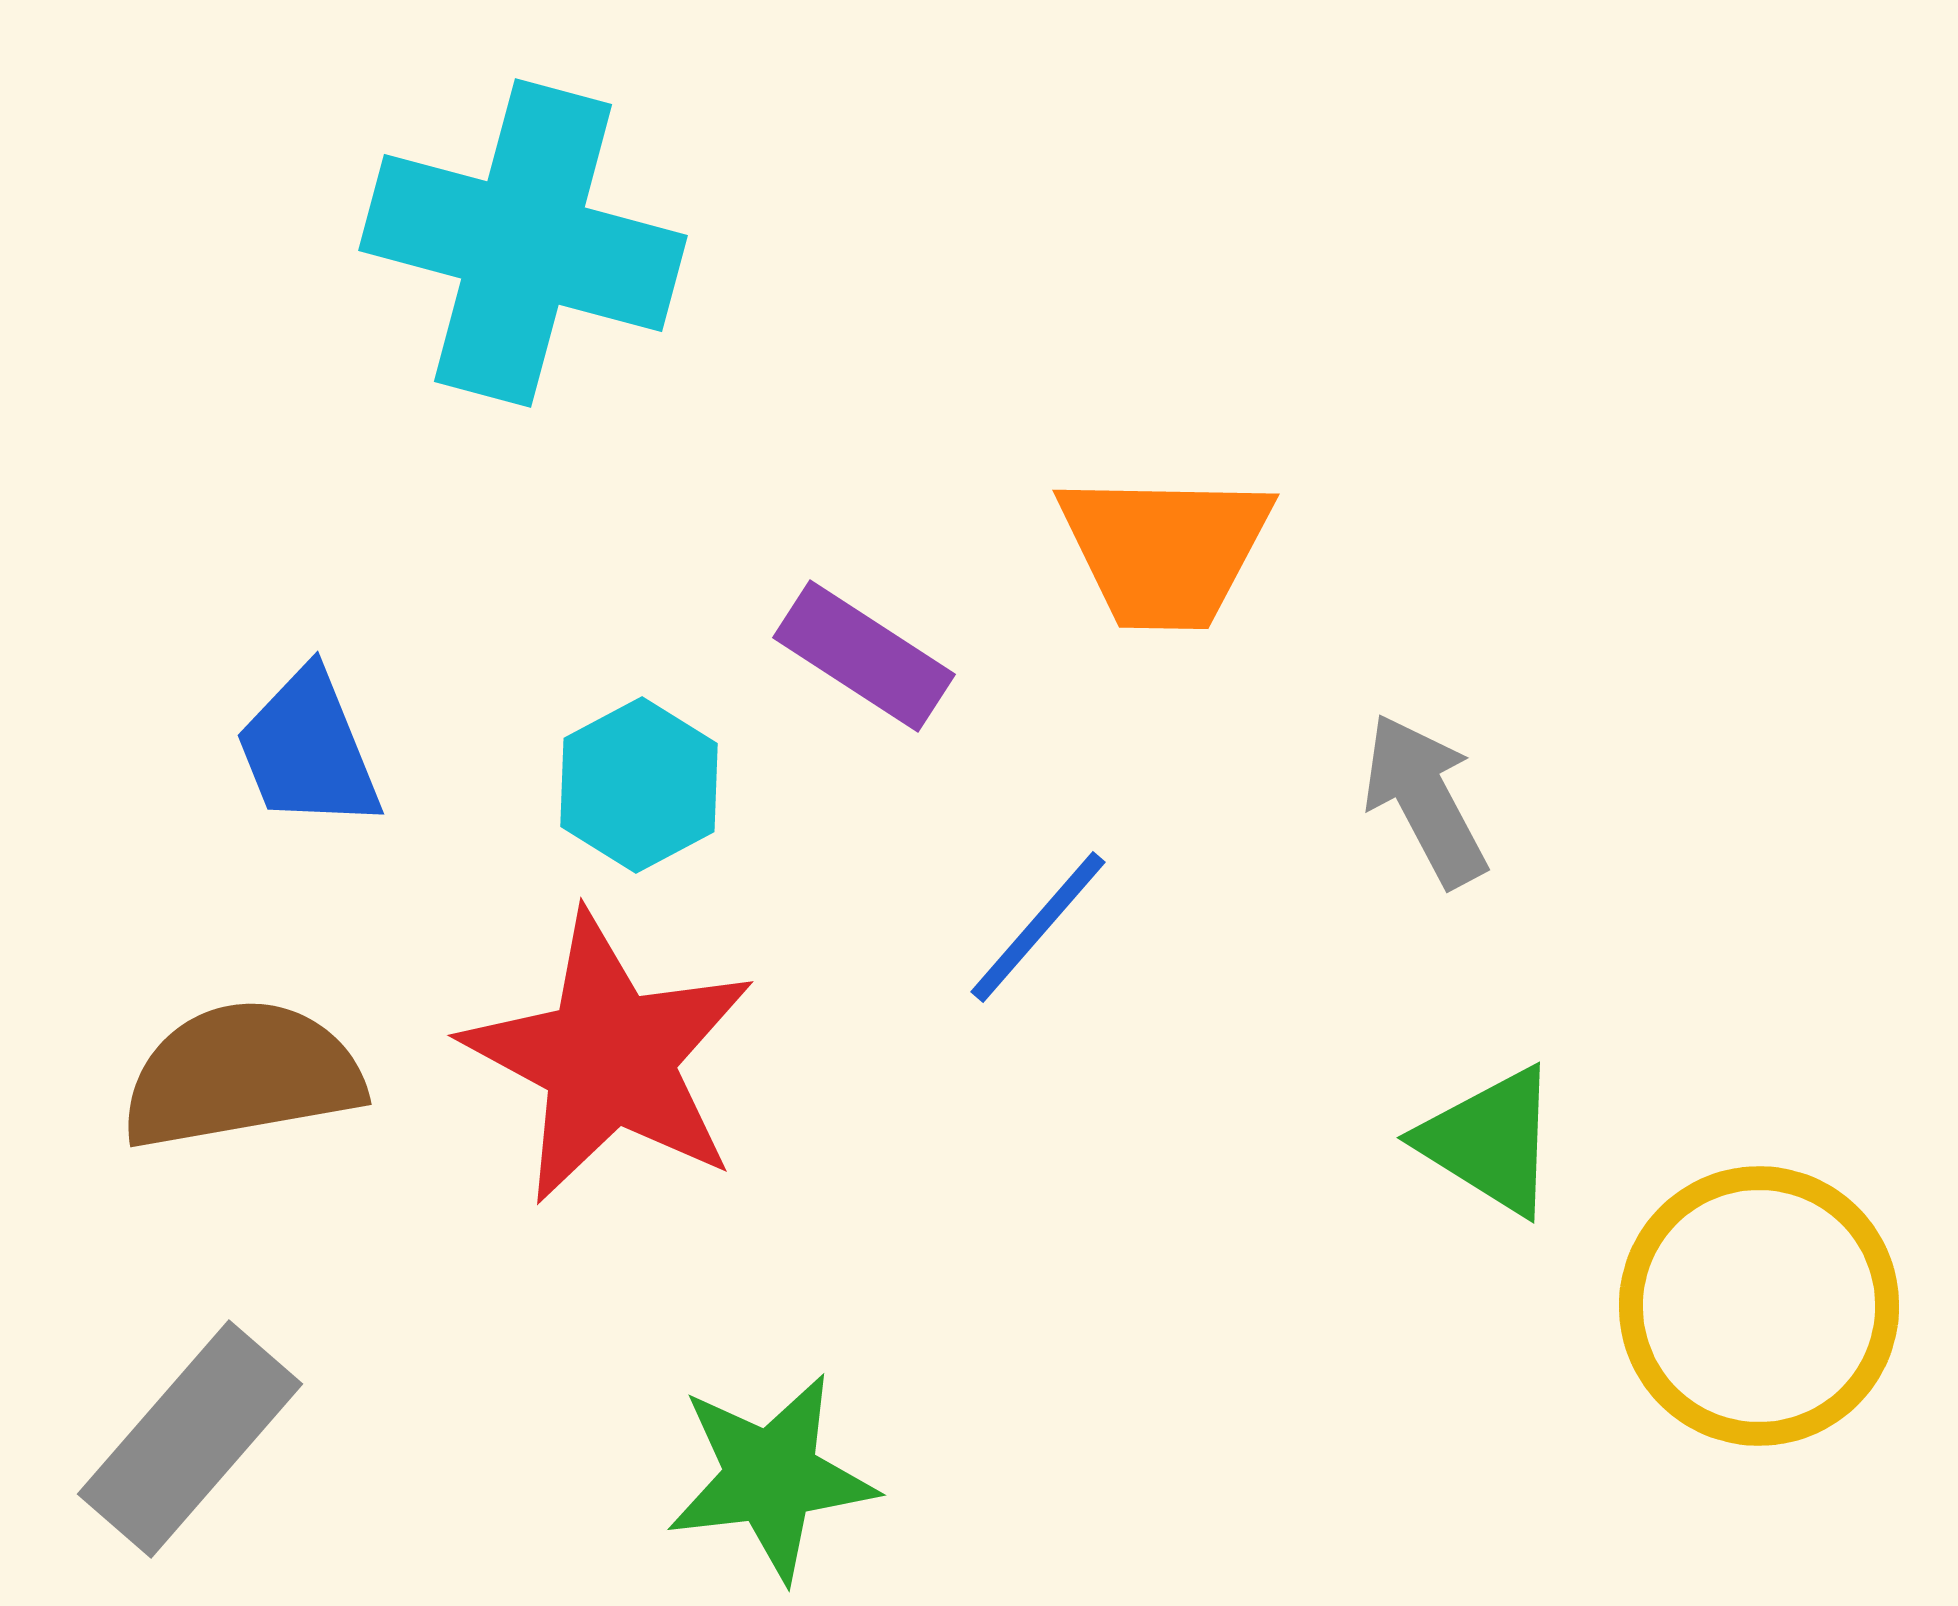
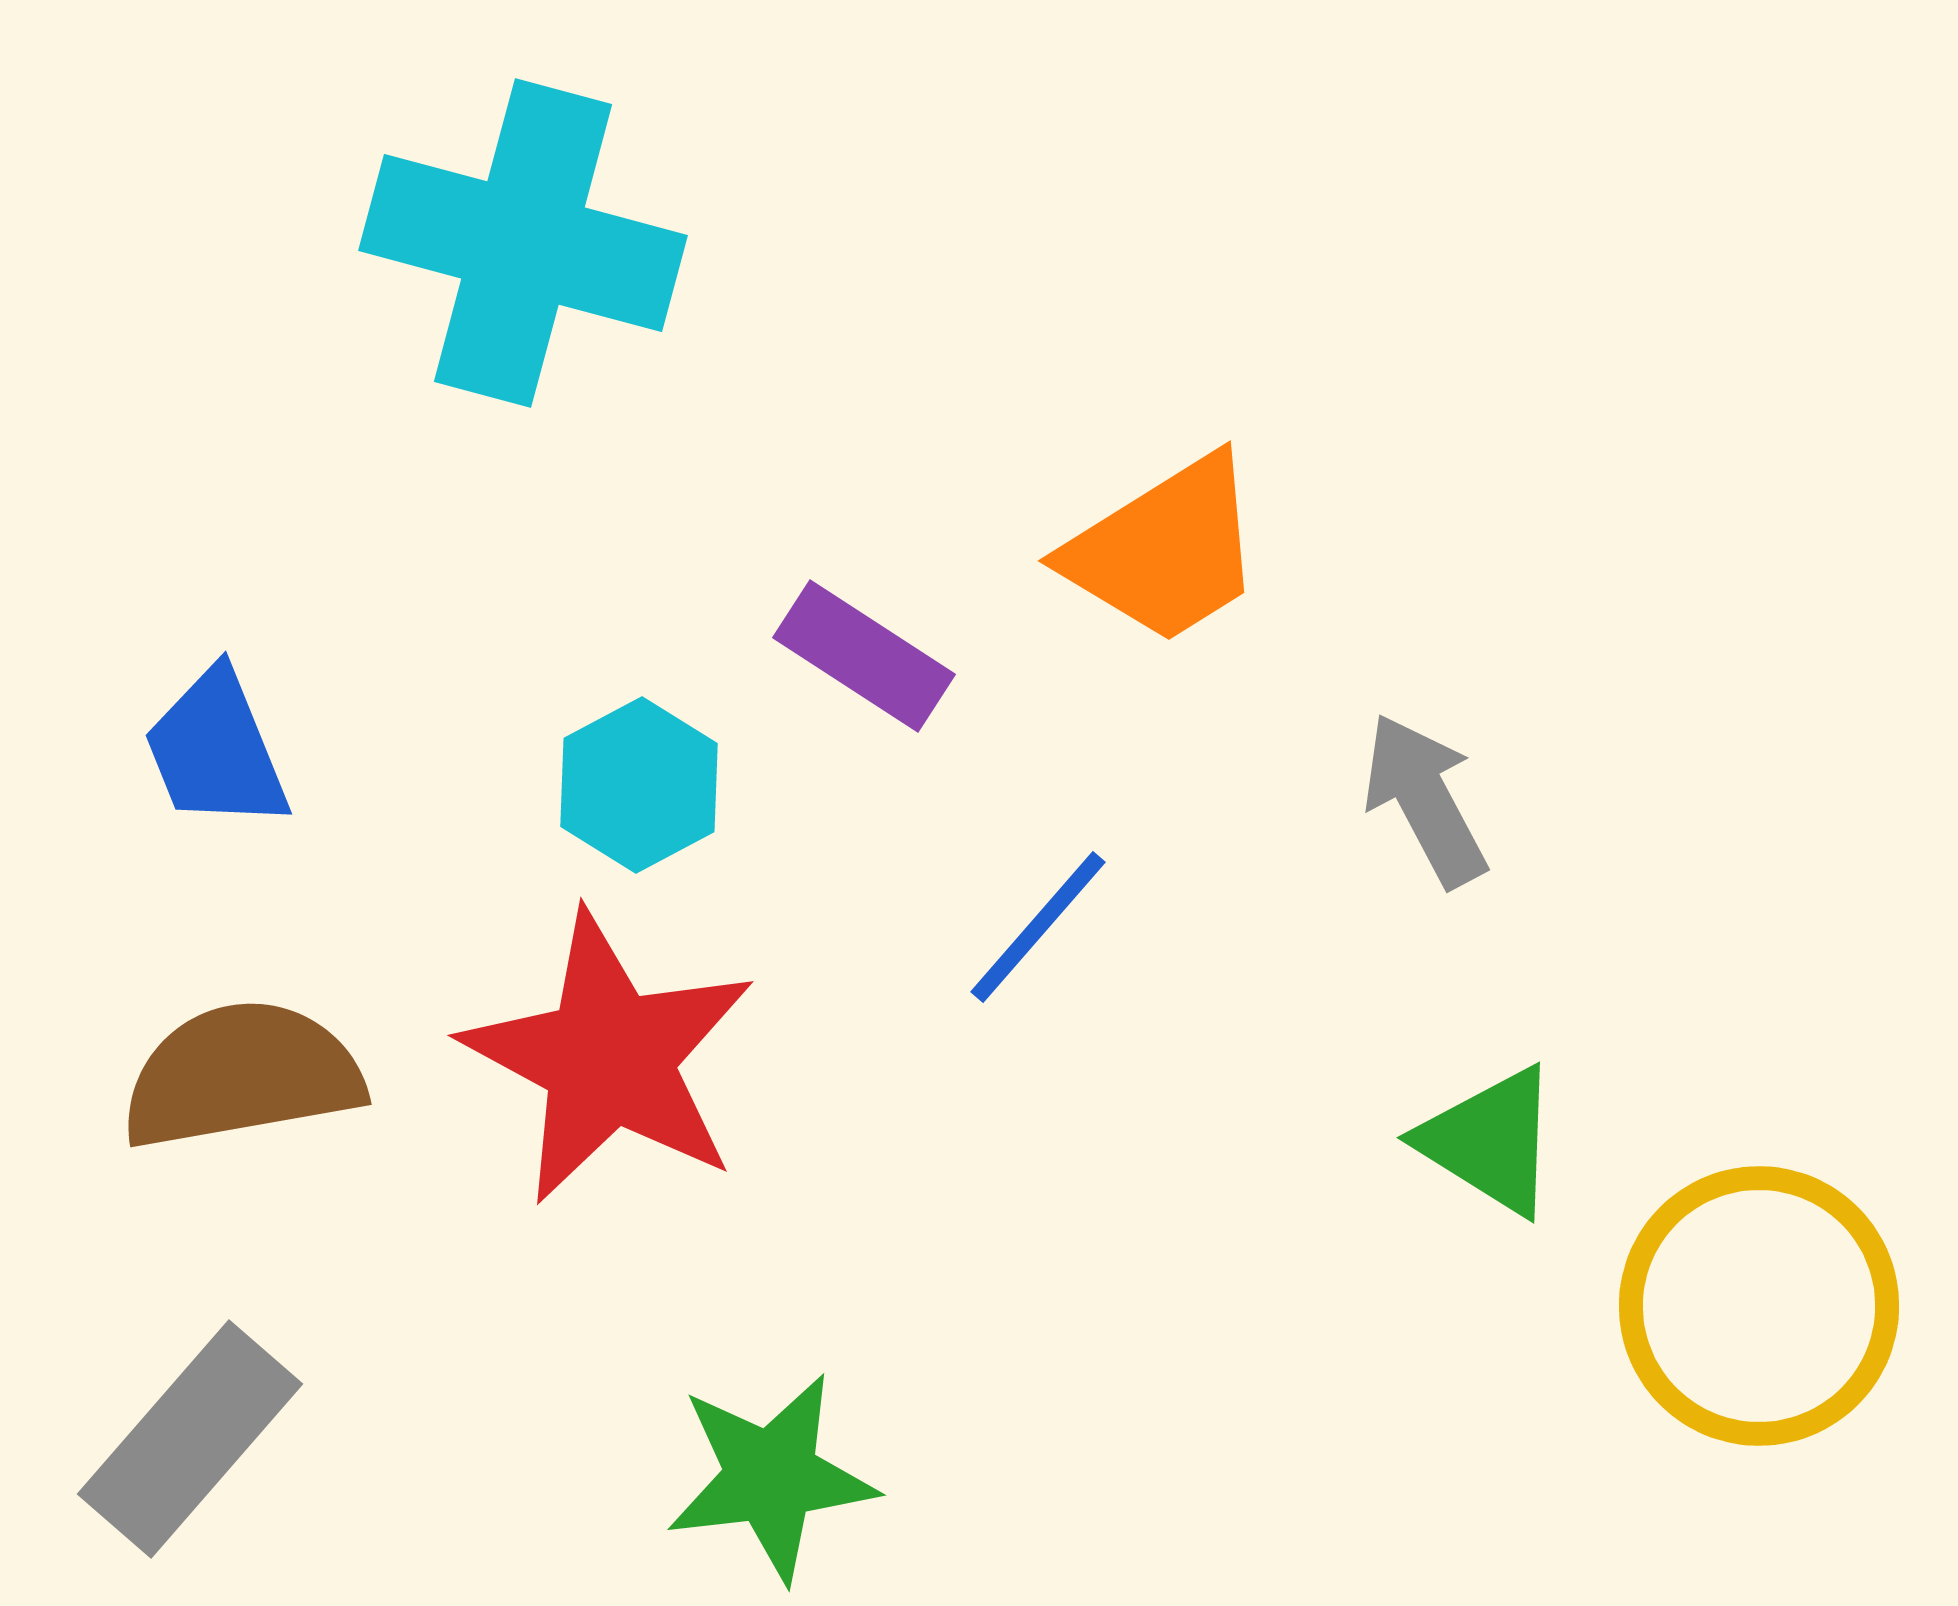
orange trapezoid: rotated 33 degrees counterclockwise
blue trapezoid: moved 92 px left
